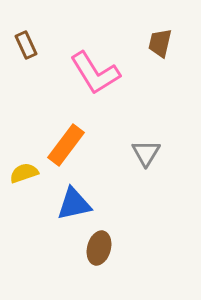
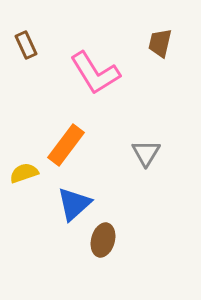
blue triangle: rotated 30 degrees counterclockwise
brown ellipse: moved 4 px right, 8 px up
